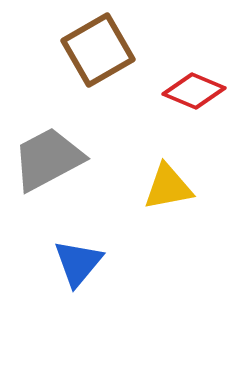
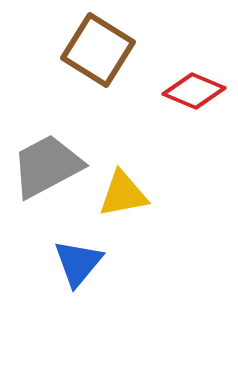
brown square: rotated 28 degrees counterclockwise
gray trapezoid: moved 1 px left, 7 px down
yellow triangle: moved 45 px left, 7 px down
